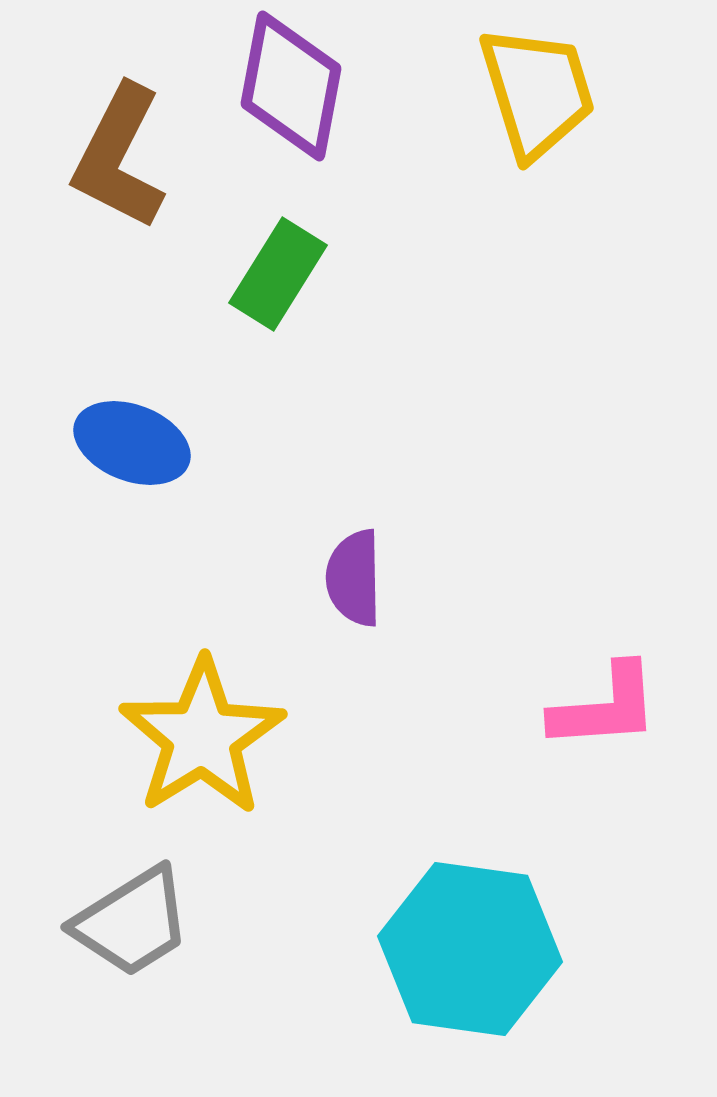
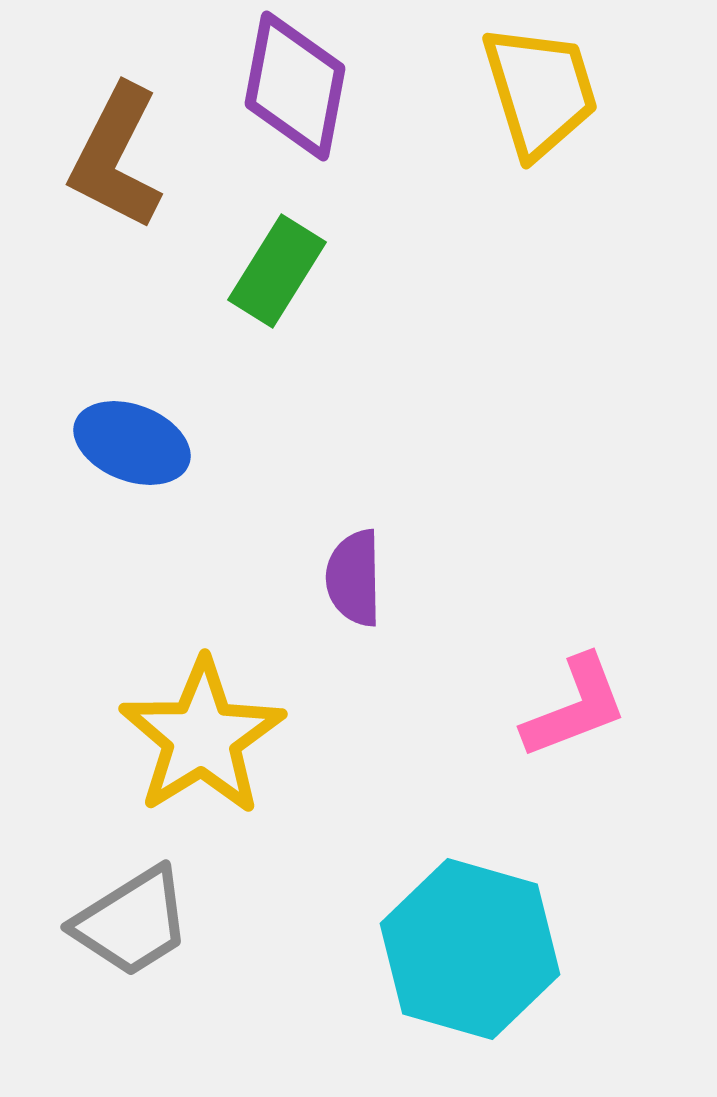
purple diamond: moved 4 px right
yellow trapezoid: moved 3 px right, 1 px up
brown L-shape: moved 3 px left
green rectangle: moved 1 px left, 3 px up
pink L-shape: moved 30 px left; rotated 17 degrees counterclockwise
cyan hexagon: rotated 8 degrees clockwise
